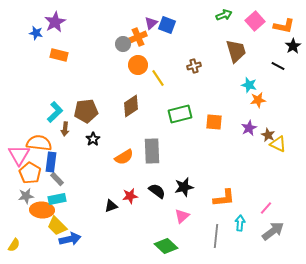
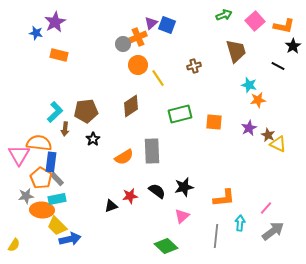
orange pentagon at (30, 173): moved 11 px right, 5 px down
